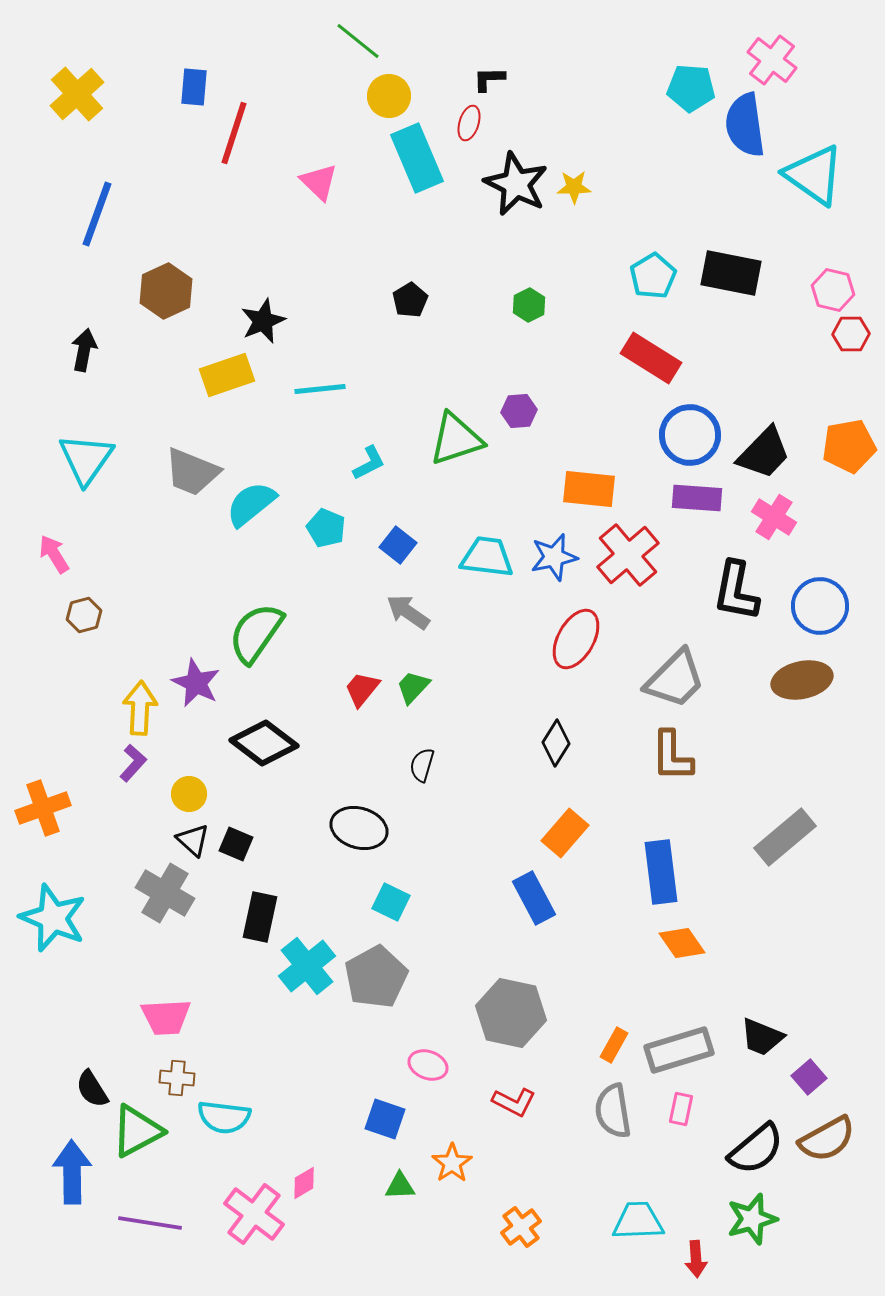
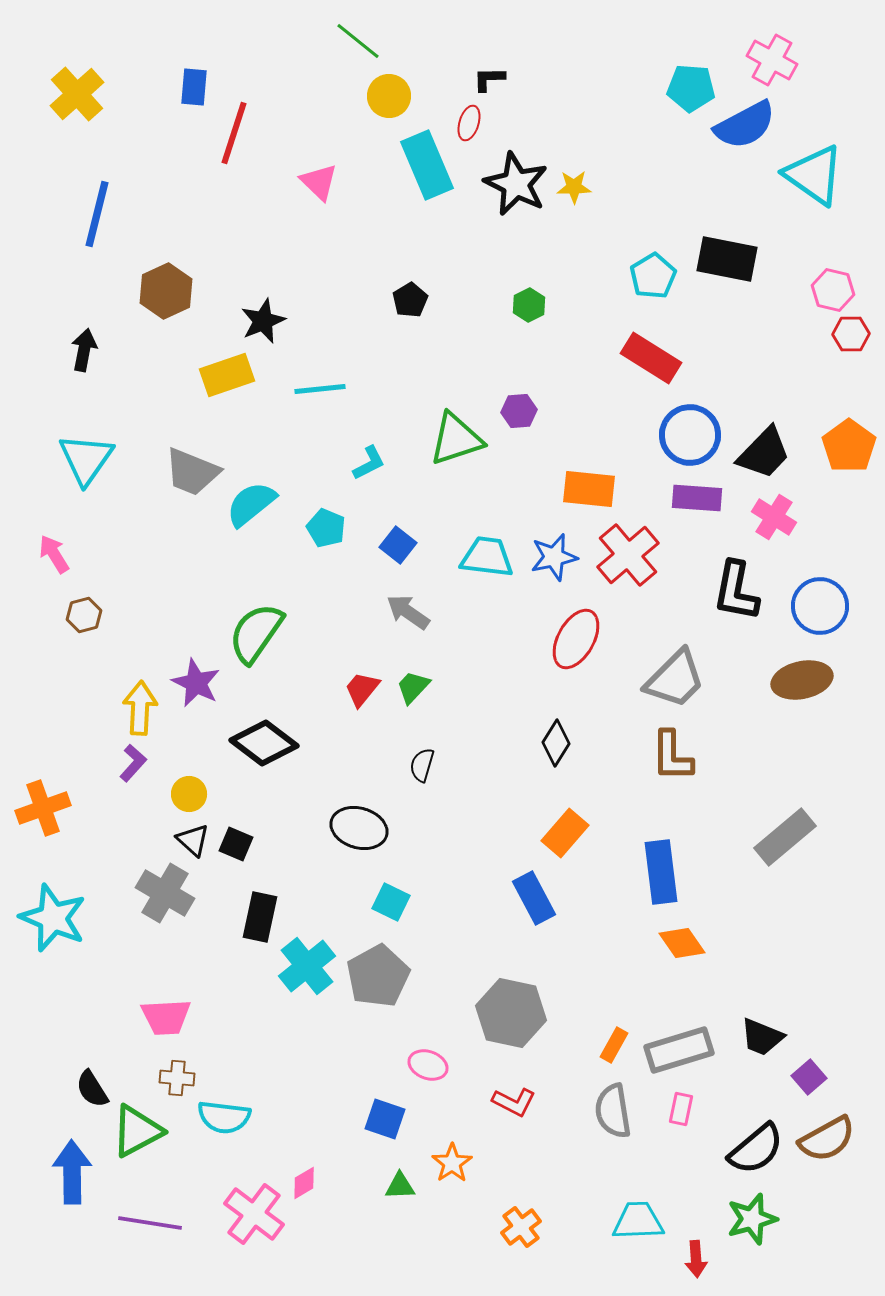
pink cross at (772, 60): rotated 9 degrees counterclockwise
blue semicircle at (745, 125): rotated 110 degrees counterclockwise
cyan rectangle at (417, 158): moved 10 px right, 7 px down
blue line at (97, 214): rotated 6 degrees counterclockwise
black rectangle at (731, 273): moved 4 px left, 14 px up
orange pentagon at (849, 446): rotated 26 degrees counterclockwise
gray pentagon at (376, 977): moved 2 px right, 1 px up
